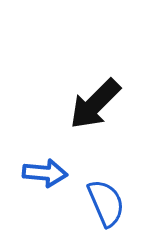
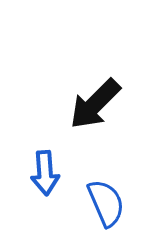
blue arrow: rotated 81 degrees clockwise
